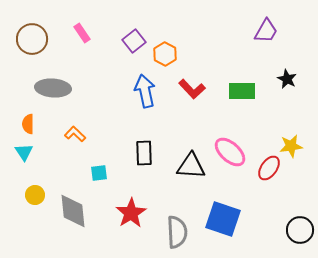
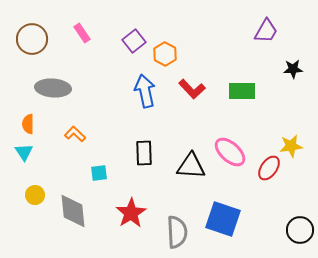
black star: moved 6 px right, 10 px up; rotated 30 degrees counterclockwise
